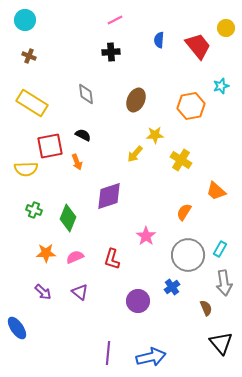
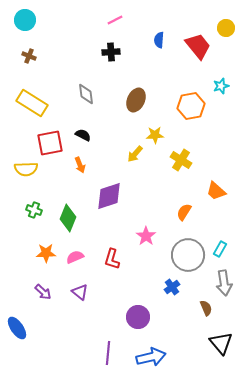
red square: moved 3 px up
orange arrow: moved 3 px right, 3 px down
purple circle: moved 16 px down
